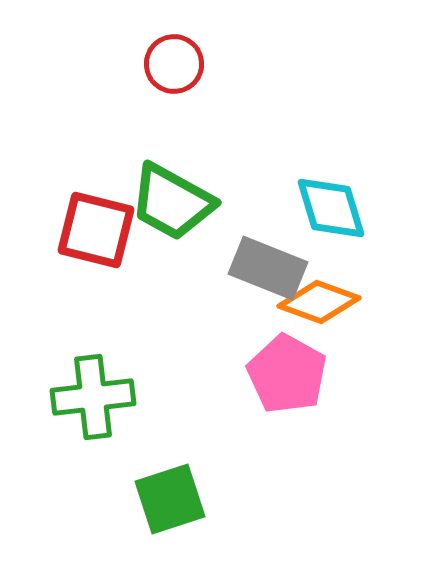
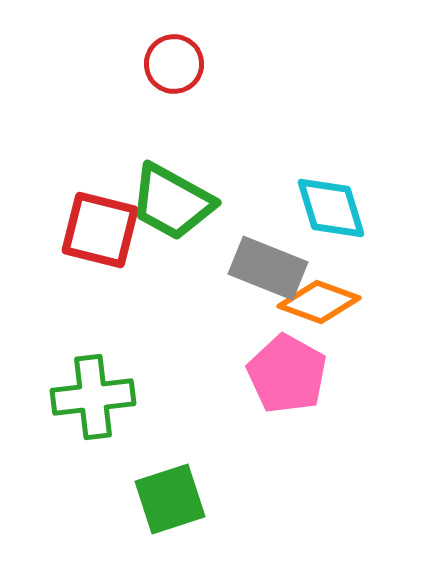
red square: moved 4 px right
